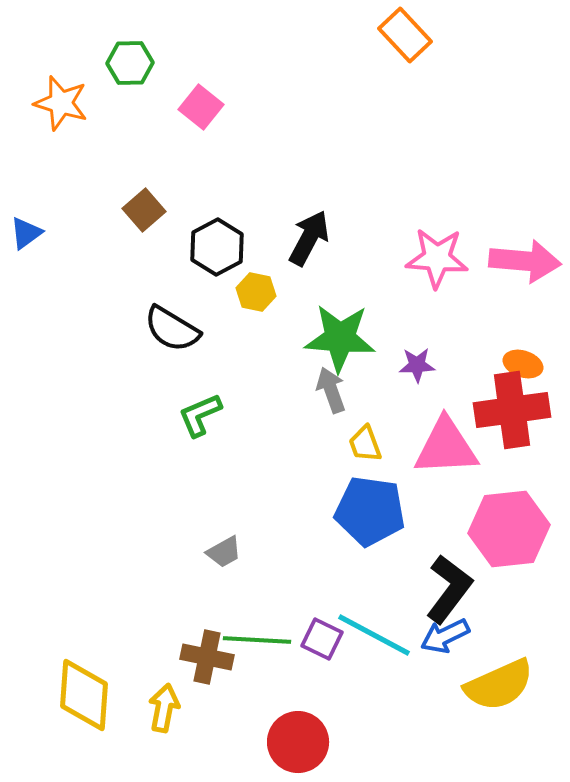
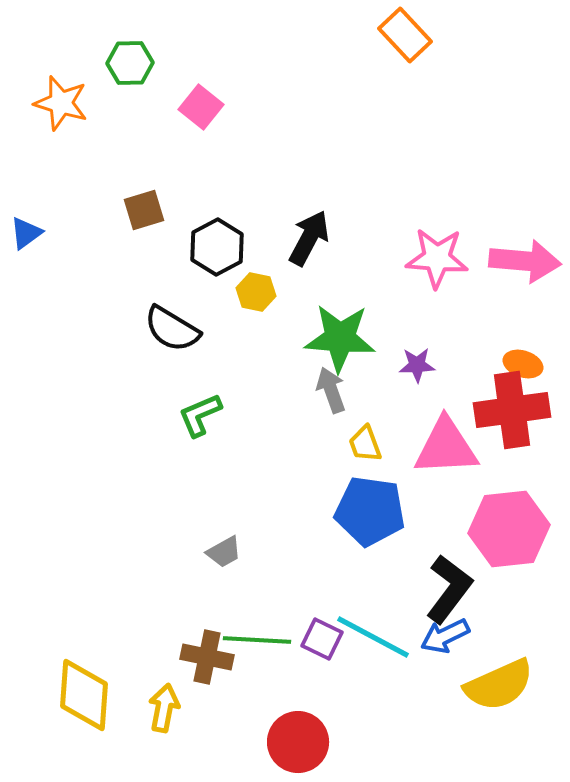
brown square: rotated 24 degrees clockwise
cyan line: moved 1 px left, 2 px down
